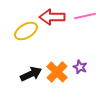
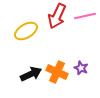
red arrow: moved 5 px right, 1 px up; rotated 65 degrees counterclockwise
purple star: moved 1 px right, 1 px down
orange cross: rotated 20 degrees counterclockwise
